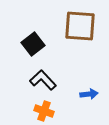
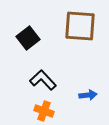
black square: moved 5 px left, 6 px up
blue arrow: moved 1 px left, 1 px down
